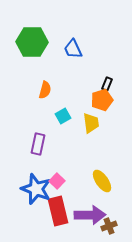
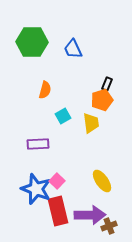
purple rectangle: rotated 75 degrees clockwise
